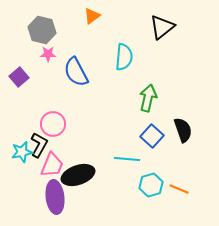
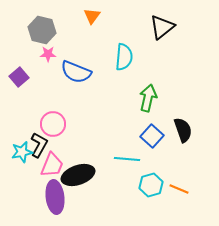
orange triangle: rotated 18 degrees counterclockwise
blue semicircle: rotated 40 degrees counterclockwise
